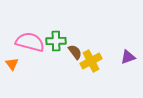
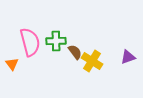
pink semicircle: rotated 60 degrees clockwise
yellow cross: moved 1 px right; rotated 30 degrees counterclockwise
